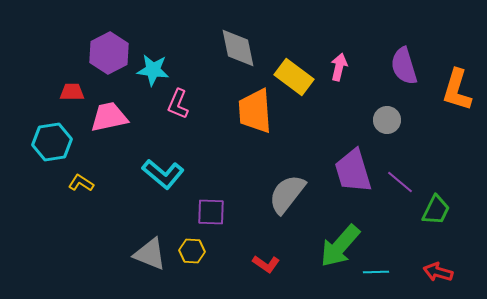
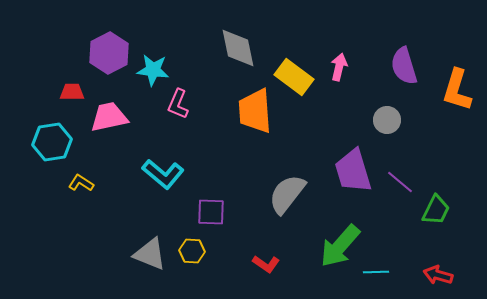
red arrow: moved 3 px down
